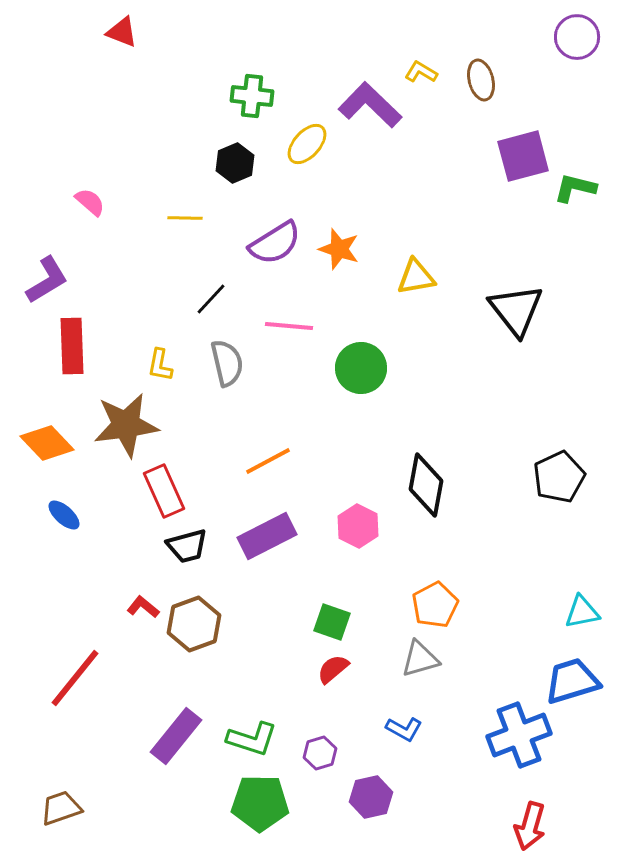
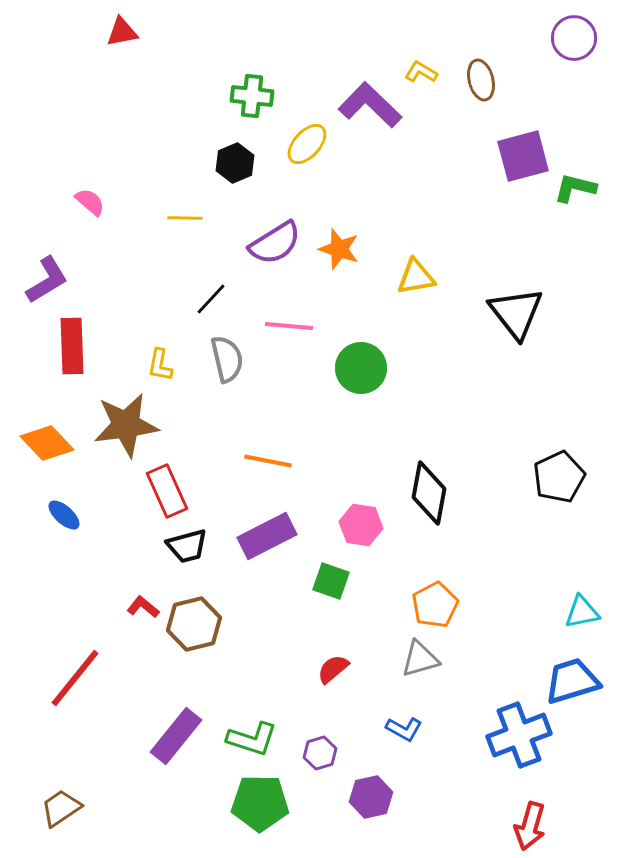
red triangle at (122, 32): rotated 32 degrees counterclockwise
purple circle at (577, 37): moved 3 px left, 1 px down
black triangle at (516, 310): moved 3 px down
gray semicircle at (227, 363): moved 4 px up
orange line at (268, 461): rotated 39 degrees clockwise
black diamond at (426, 485): moved 3 px right, 8 px down
red rectangle at (164, 491): moved 3 px right
pink hexagon at (358, 526): moved 3 px right, 1 px up; rotated 18 degrees counterclockwise
green square at (332, 622): moved 1 px left, 41 px up
brown hexagon at (194, 624): rotated 6 degrees clockwise
brown trapezoid at (61, 808): rotated 15 degrees counterclockwise
